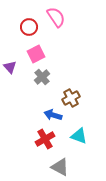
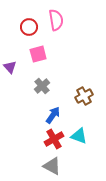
pink semicircle: moved 3 px down; rotated 25 degrees clockwise
pink square: moved 2 px right; rotated 12 degrees clockwise
gray cross: moved 9 px down
brown cross: moved 13 px right, 2 px up
blue arrow: rotated 108 degrees clockwise
red cross: moved 9 px right
gray triangle: moved 8 px left, 1 px up
